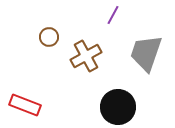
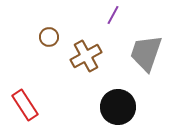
red rectangle: rotated 36 degrees clockwise
